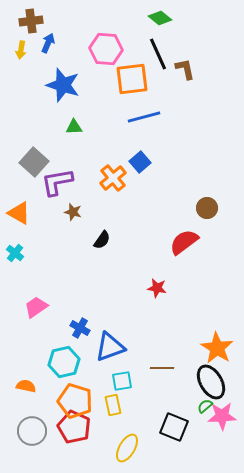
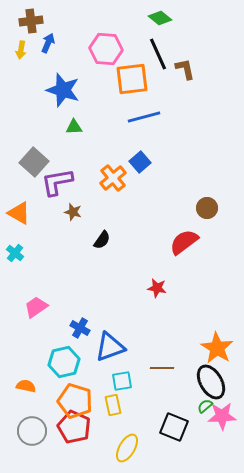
blue star: moved 5 px down
